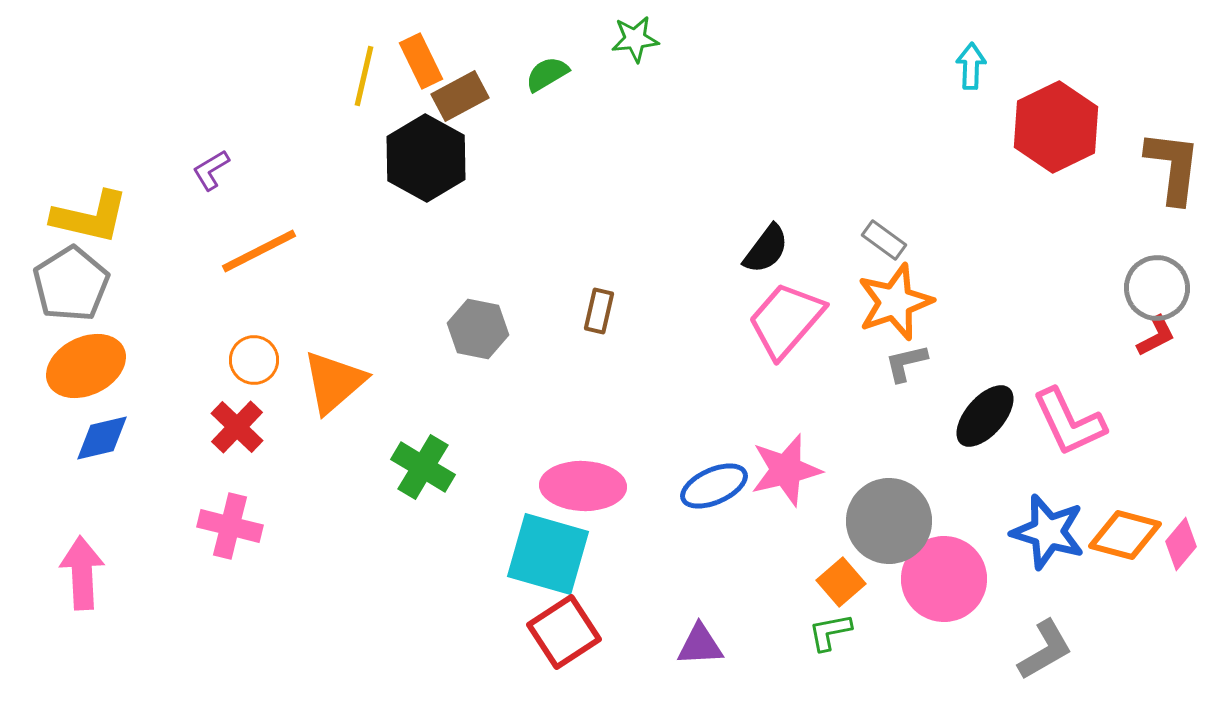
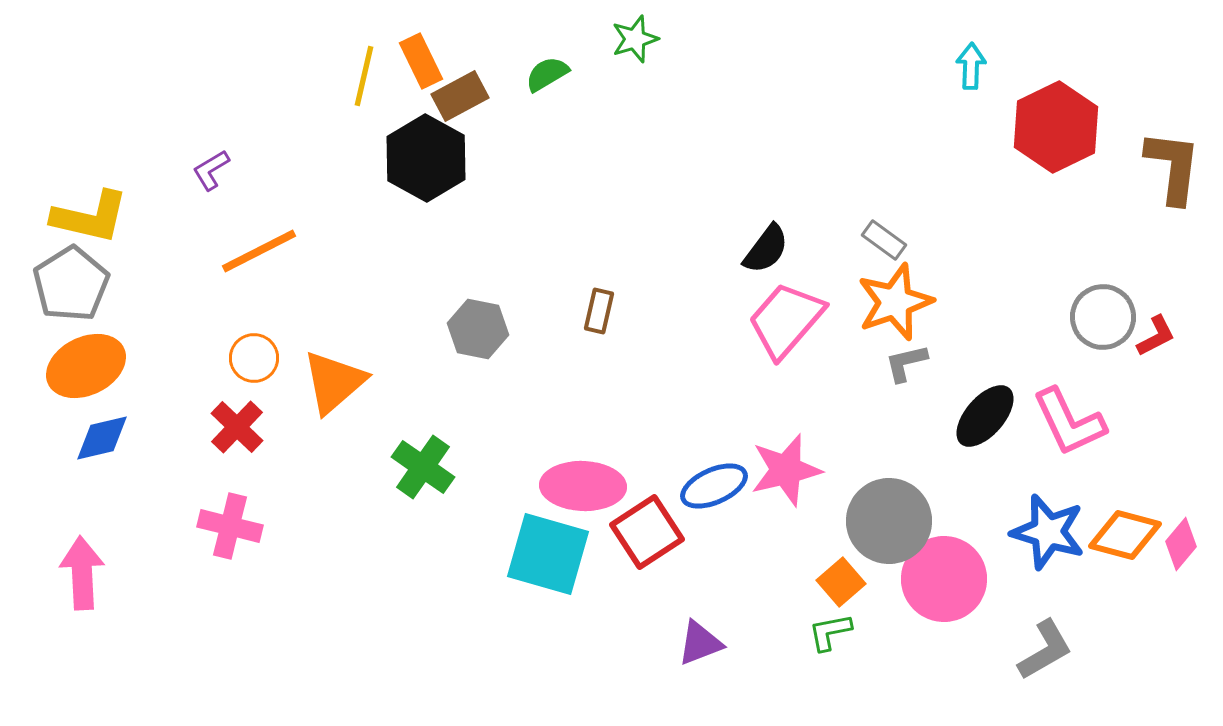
green star at (635, 39): rotated 12 degrees counterclockwise
gray circle at (1157, 288): moved 54 px left, 29 px down
orange circle at (254, 360): moved 2 px up
green cross at (423, 467): rotated 4 degrees clockwise
red square at (564, 632): moved 83 px right, 100 px up
purple triangle at (700, 645): moved 2 px up; rotated 18 degrees counterclockwise
